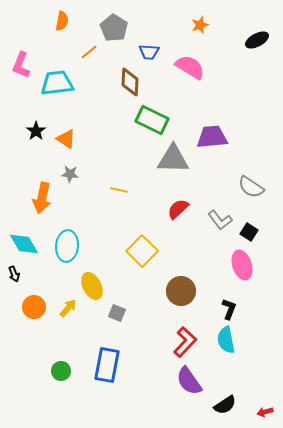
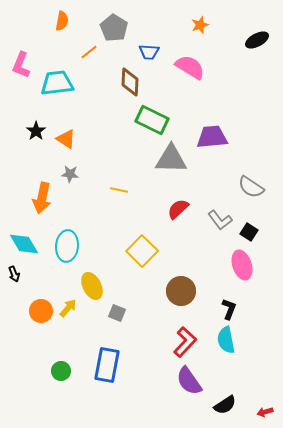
gray triangle: moved 2 px left
orange circle: moved 7 px right, 4 px down
